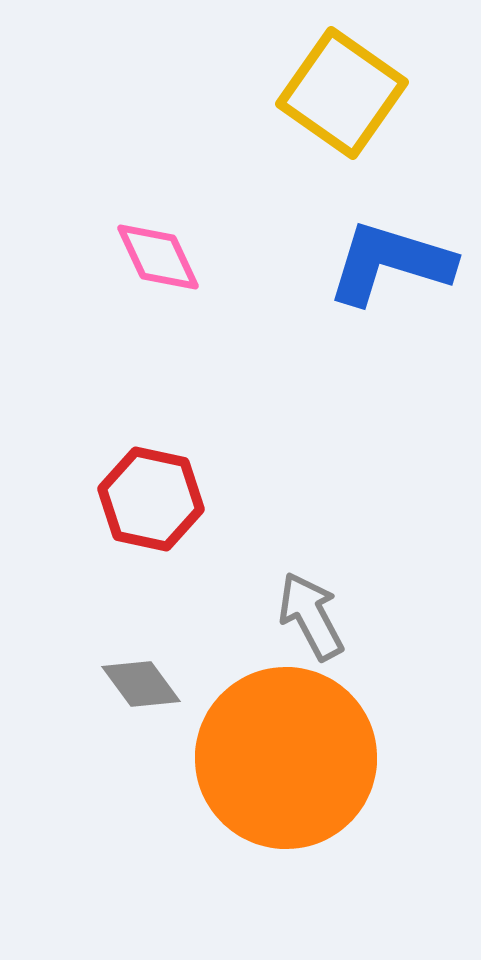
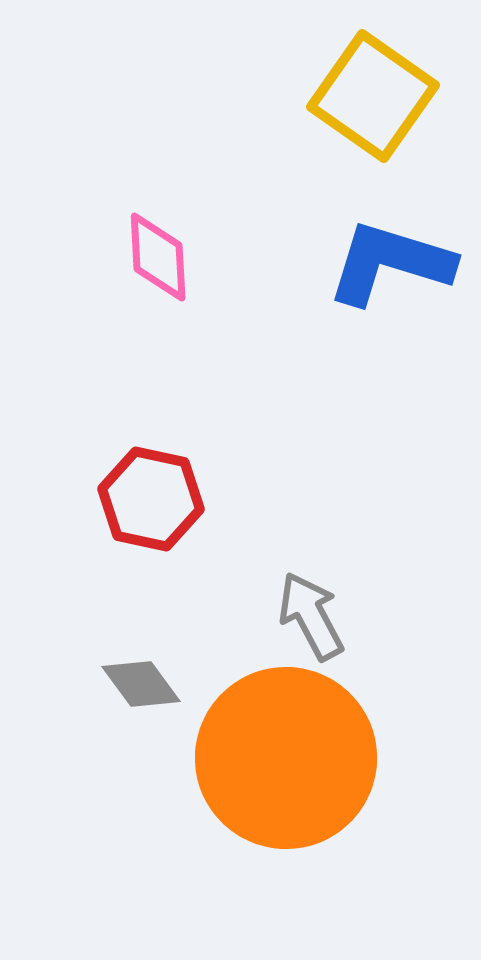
yellow square: moved 31 px right, 3 px down
pink diamond: rotated 22 degrees clockwise
